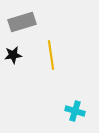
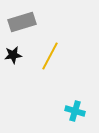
yellow line: moved 1 px left, 1 px down; rotated 36 degrees clockwise
